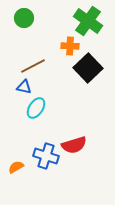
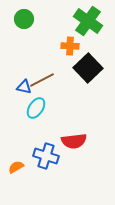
green circle: moved 1 px down
brown line: moved 9 px right, 14 px down
red semicircle: moved 4 px up; rotated 10 degrees clockwise
